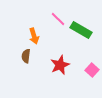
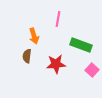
pink line: rotated 56 degrees clockwise
green rectangle: moved 15 px down; rotated 10 degrees counterclockwise
brown semicircle: moved 1 px right
red star: moved 4 px left, 1 px up; rotated 18 degrees clockwise
